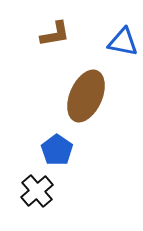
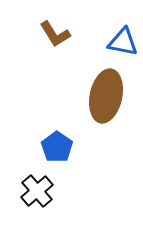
brown L-shape: rotated 68 degrees clockwise
brown ellipse: moved 20 px right; rotated 12 degrees counterclockwise
blue pentagon: moved 3 px up
